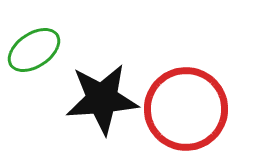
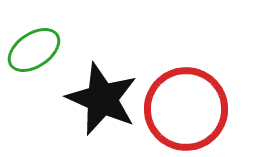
black star: rotated 28 degrees clockwise
